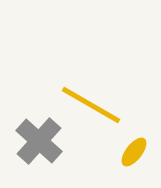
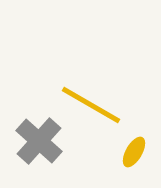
yellow ellipse: rotated 8 degrees counterclockwise
